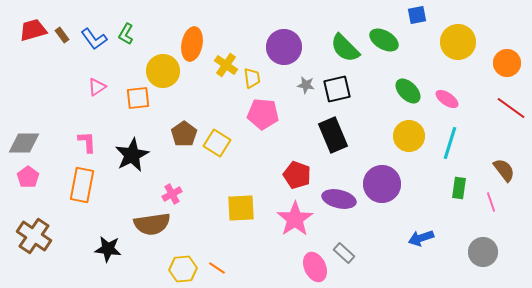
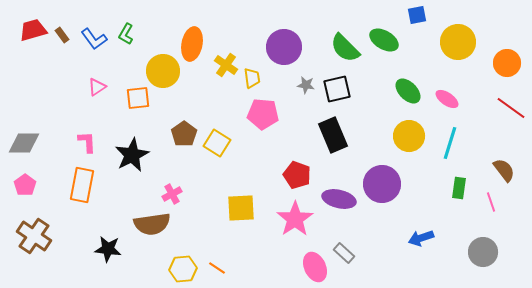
pink pentagon at (28, 177): moved 3 px left, 8 px down
